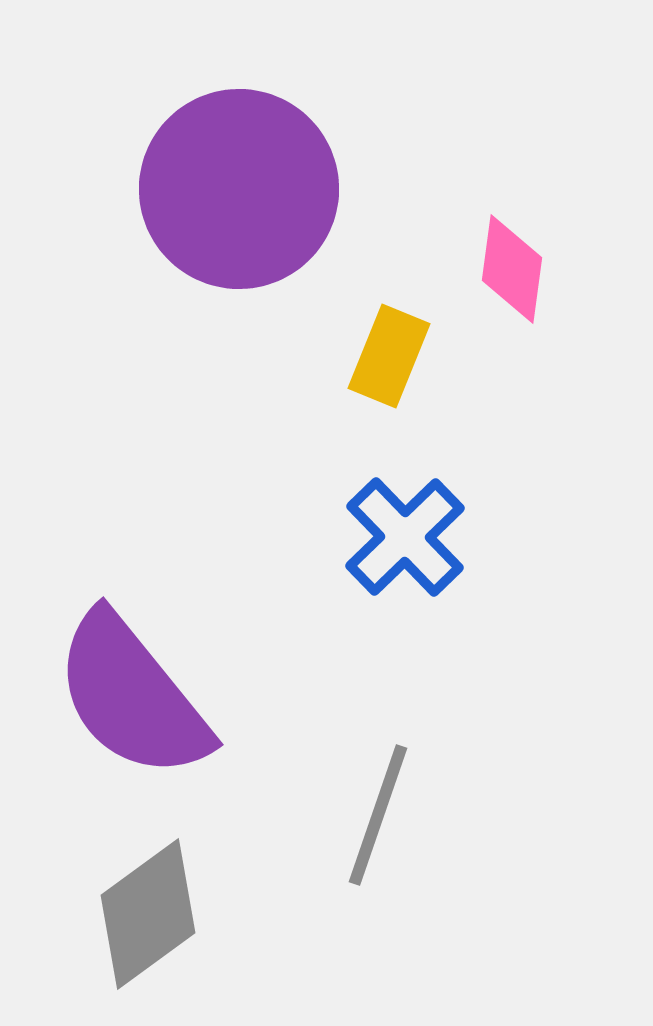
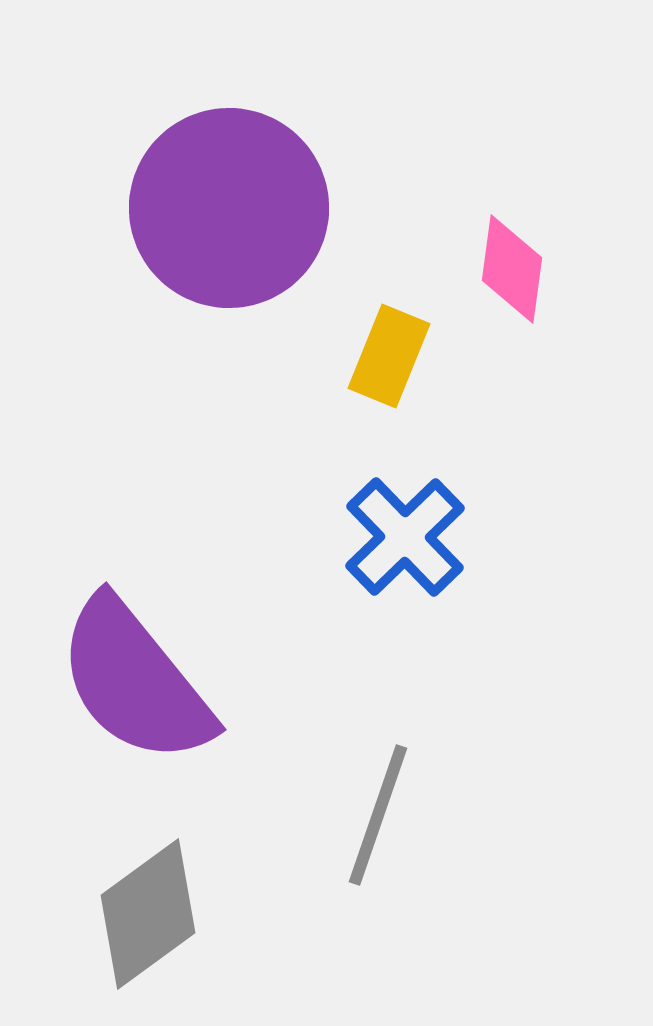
purple circle: moved 10 px left, 19 px down
purple semicircle: moved 3 px right, 15 px up
